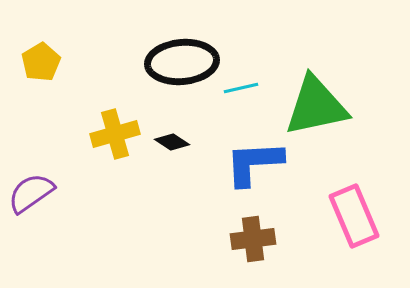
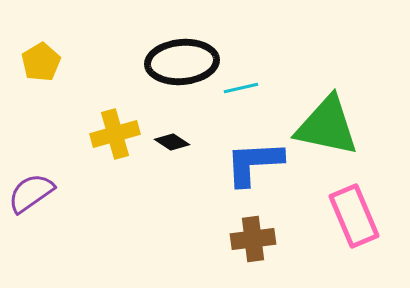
green triangle: moved 11 px right, 20 px down; rotated 24 degrees clockwise
